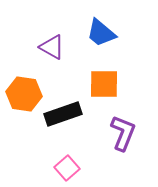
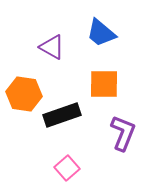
black rectangle: moved 1 px left, 1 px down
